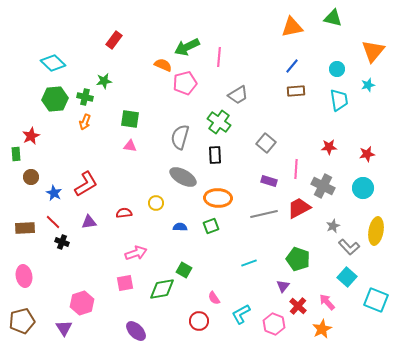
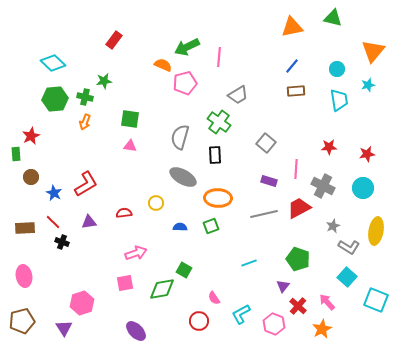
gray L-shape at (349, 247): rotated 15 degrees counterclockwise
